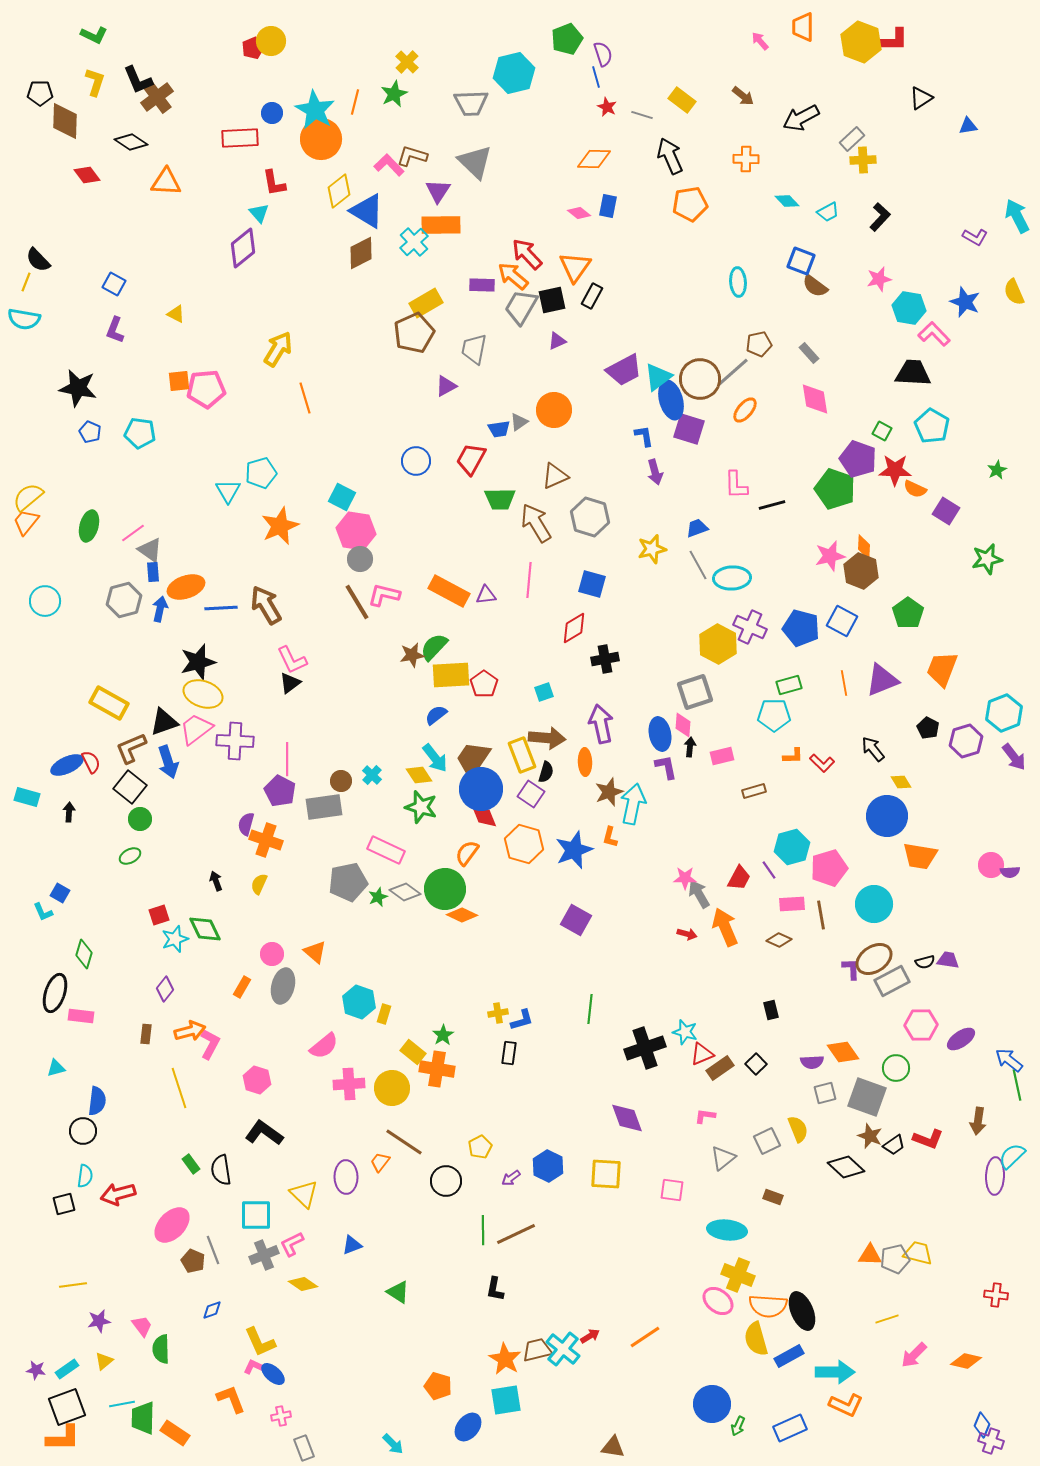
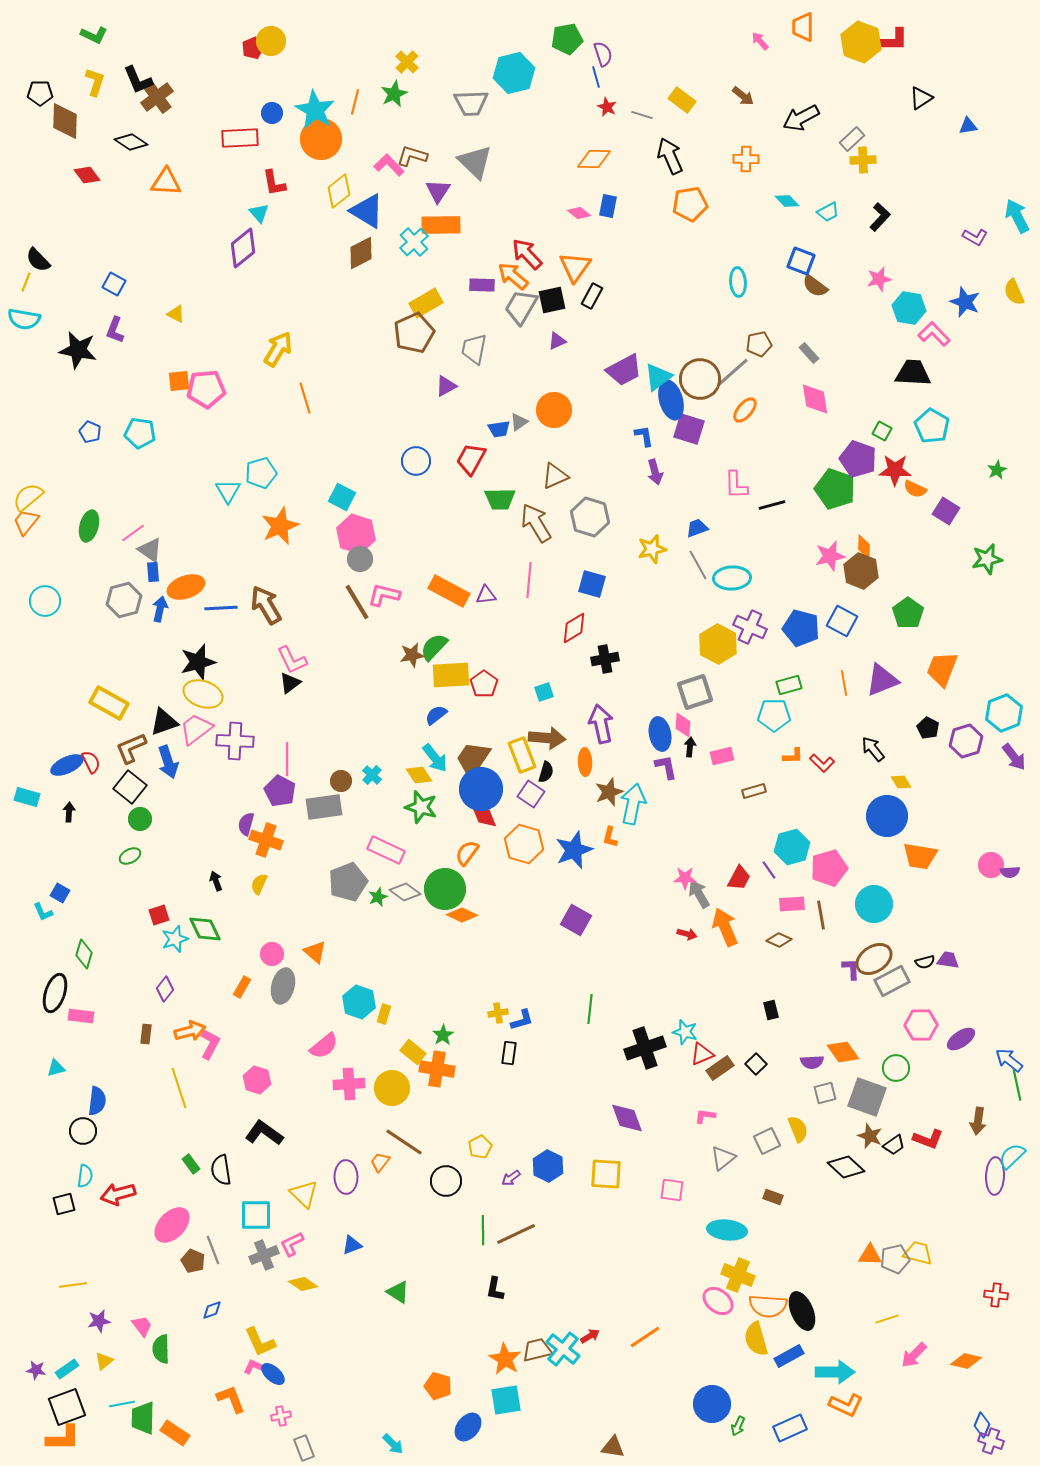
green pentagon at (567, 39): rotated 12 degrees clockwise
black star at (78, 388): moved 38 px up
pink hexagon at (356, 531): moved 3 px down; rotated 9 degrees clockwise
gray pentagon at (348, 882): rotated 9 degrees counterclockwise
